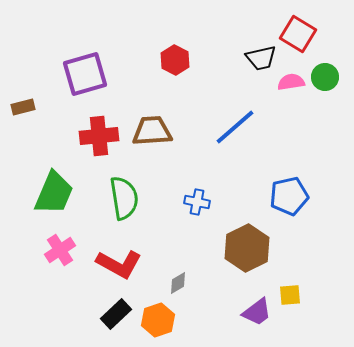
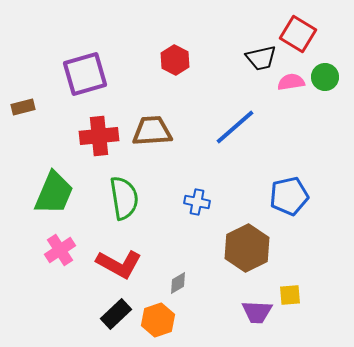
purple trapezoid: rotated 40 degrees clockwise
